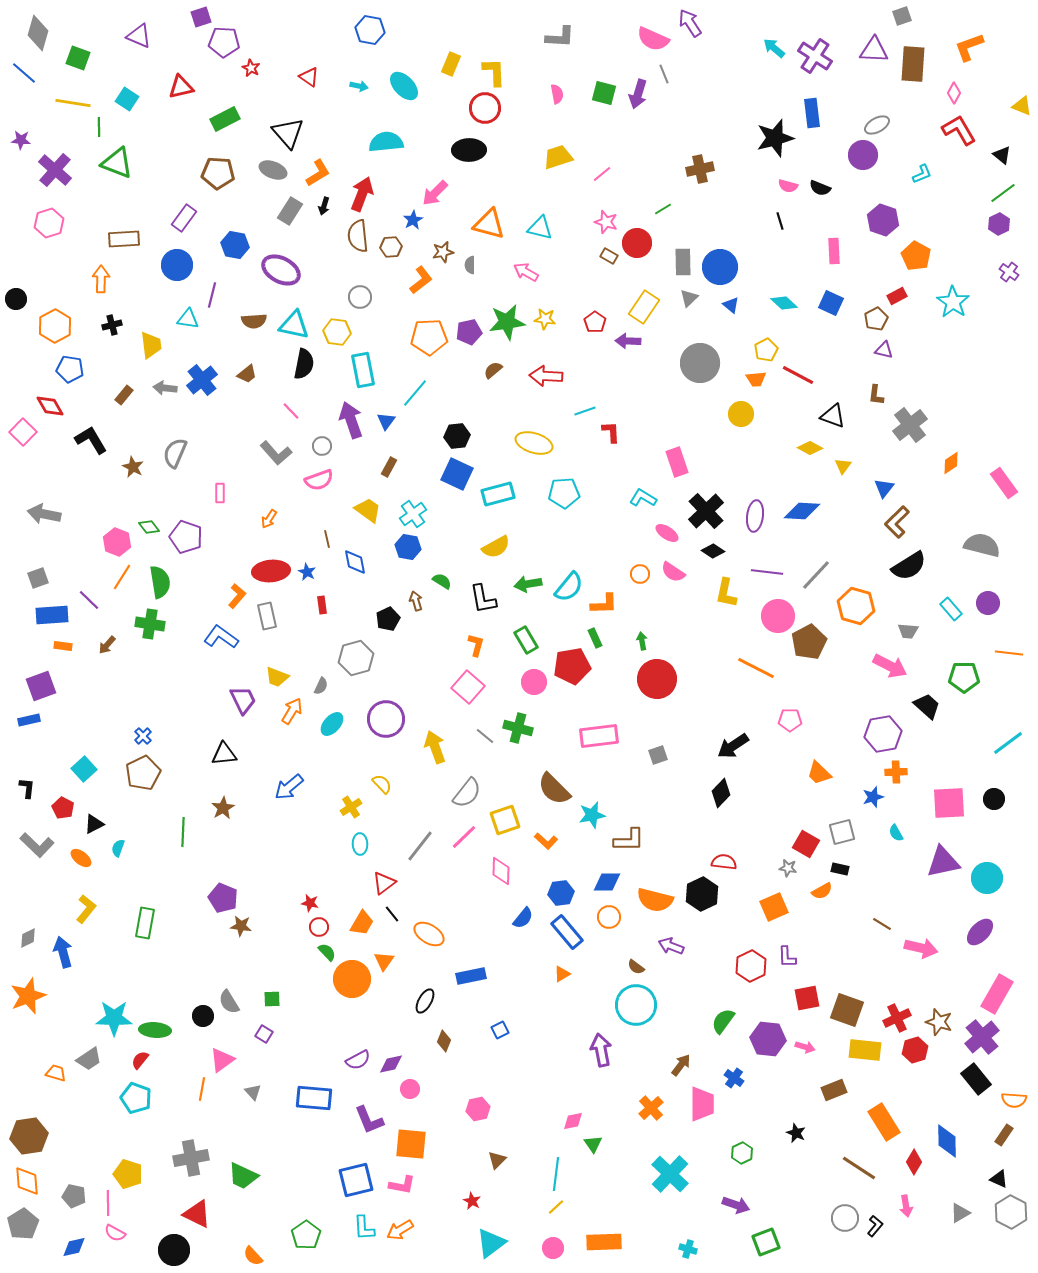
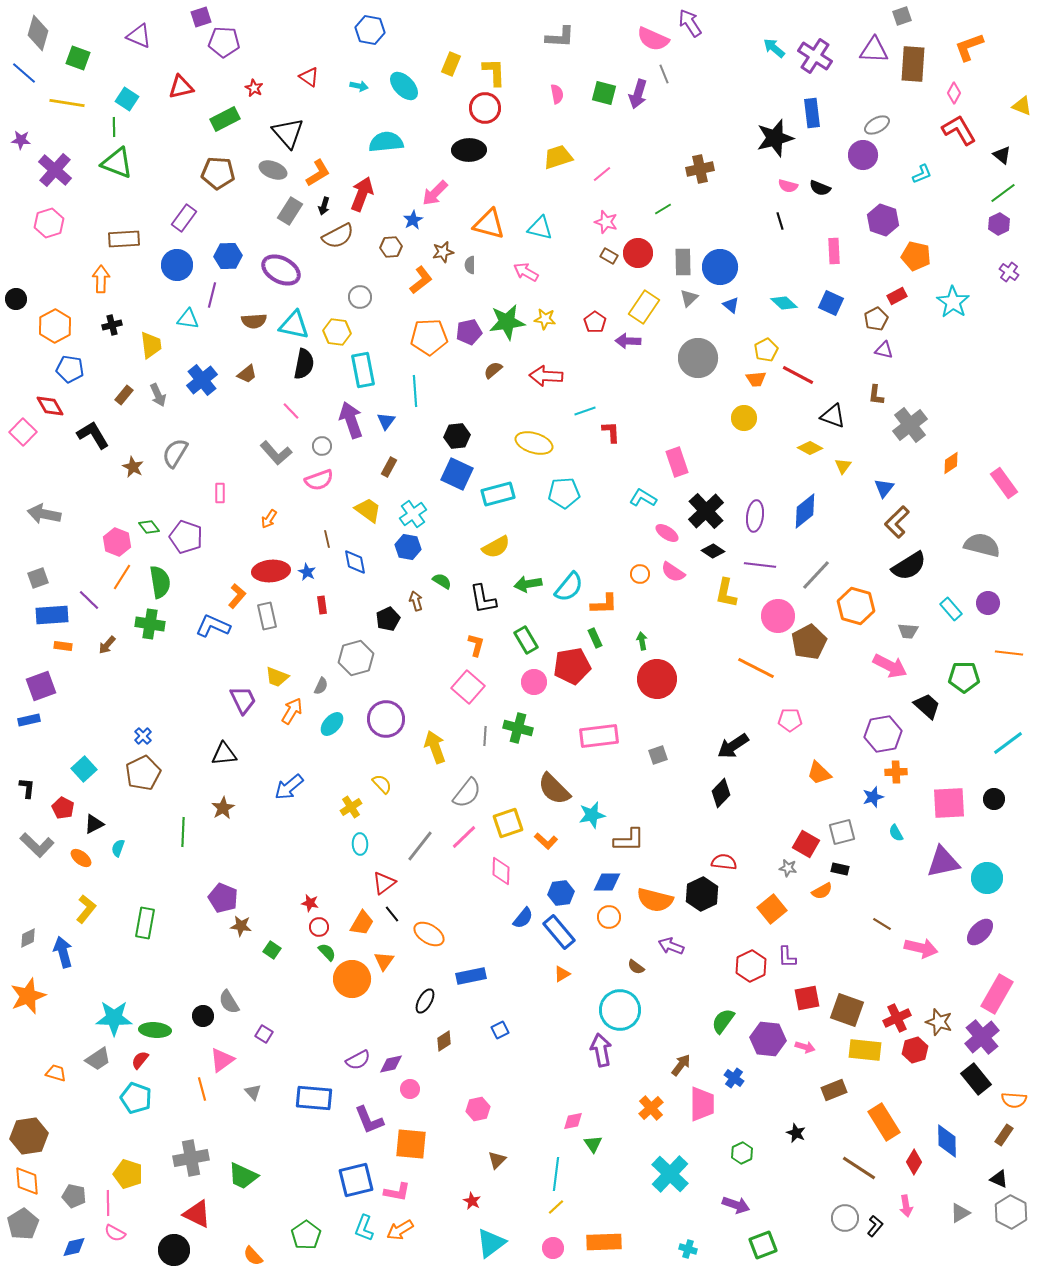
red star at (251, 68): moved 3 px right, 20 px down
yellow line at (73, 103): moved 6 px left
green line at (99, 127): moved 15 px right
brown semicircle at (358, 236): moved 20 px left; rotated 112 degrees counterclockwise
red circle at (637, 243): moved 1 px right, 10 px down
blue hexagon at (235, 245): moved 7 px left, 11 px down; rotated 12 degrees counterclockwise
orange pentagon at (916, 256): rotated 16 degrees counterclockwise
gray circle at (700, 363): moved 2 px left, 5 px up
gray arrow at (165, 388): moved 7 px left, 7 px down; rotated 120 degrees counterclockwise
cyan line at (415, 393): moved 2 px up; rotated 44 degrees counterclockwise
yellow circle at (741, 414): moved 3 px right, 4 px down
black L-shape at (91, 440): moved 2 px right, 5 px up
gray semicircle at (175, 453): rotated 8 degrees clockwise
blue diamond at (802, 511): moved 3 px right; rotated 42 degrees counterclockwise
purple line at (767, 572): moved 7 px left, 7 px up
blue L-shape at (221, 637): moved 8 px left, 11 px up; rotated 12 degrees counterclockwise
gray line at (485, 736): rotated 54 degrees clockwise
yellow square at (505, 820): moved 3 px right, 3 px down
orange square at (774, 907): moved 2 px left, 2 px down; rotated 16 degrees counterclockwise
blue rectangle at (567, 932): moved 8 px left
green square at (272, 999): moved 49 px up; rotated 36 degrees clockwise
cyan circle at (636, 1005): moved 16 px left, 5 px down
brown diamond at (444, 1041): rotated 35 degrees clockwise
gray trapezoid at (89, 1059): moved 9 px right
orange line at (202, 1089): rotated 25 degrees counterclockwise
pink L-shape at (402, 1185): moved 5 px left, 7 px down
cyan L-shape at (364, 1228): rotated 24 degrees clockwise
green square at (766, 1242): moved 3 px left, 3 px down
